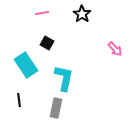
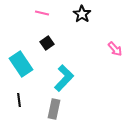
pink line: rotated 24 degrees clockwise
black square: rotated 24 degrees clockwise
cyan rectangle: moved 5 px left, 1 px up
cyan L-shape: rotated 32 degrees clockwise
gray rectangle: moved 2 px left, 1 px down
